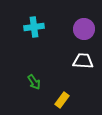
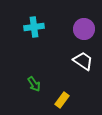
white trapezoid: rotated 30 degrees clockwise
green arrow: moved 2 px down
